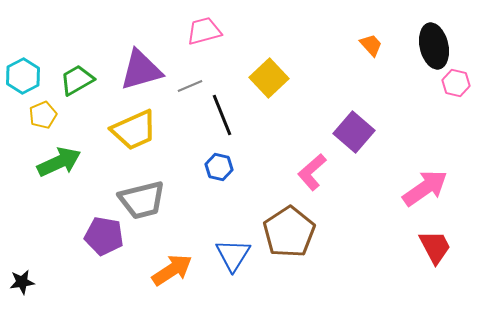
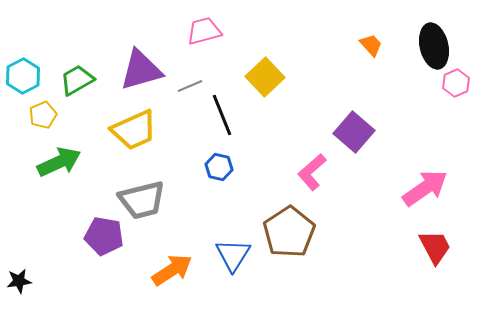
yellow square: moved 4 px left, 1 px up
pink hexagon: rotated 24 degrees clockwise
black star: moved 3 px left, 1 px up
